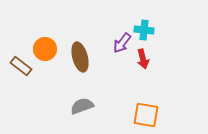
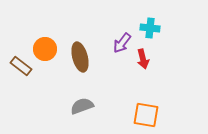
cyan cross: moved 6 px right, 2 px up
